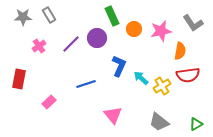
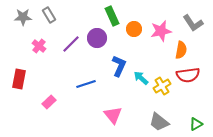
pink cross: rotated 16 degrees counterclockwise
orange semicircle: moved 1 px right, 1 px up
